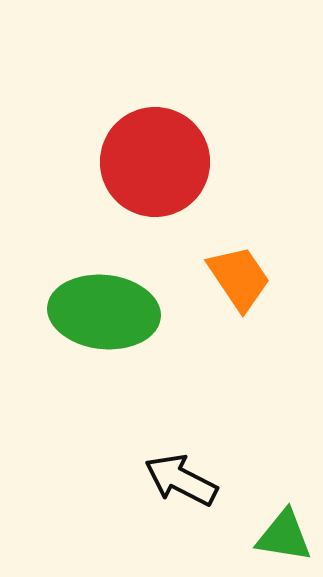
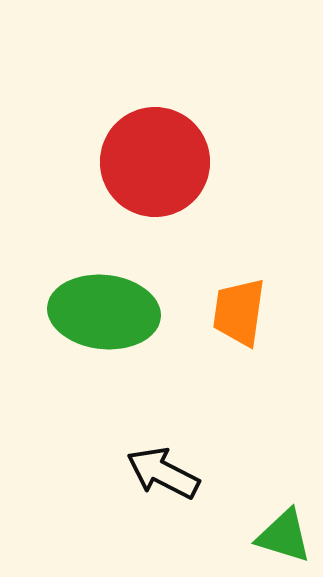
orange trapezoid: moved 34 px down; rotated 138 degrees counterclockwise
black arrow: moved 18 px left, 7 px up
green triangle: rotated 8 degrees clockwise
